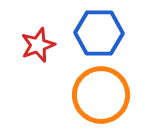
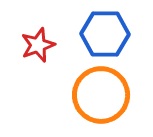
blue hexagon: moved 6 px right, 1 px down
